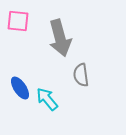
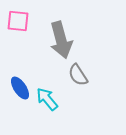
gray arrow: moved 1 px right, 2 px down
gray semicircle: moved 3 px left; rotated 25 degrees counterclockwise
